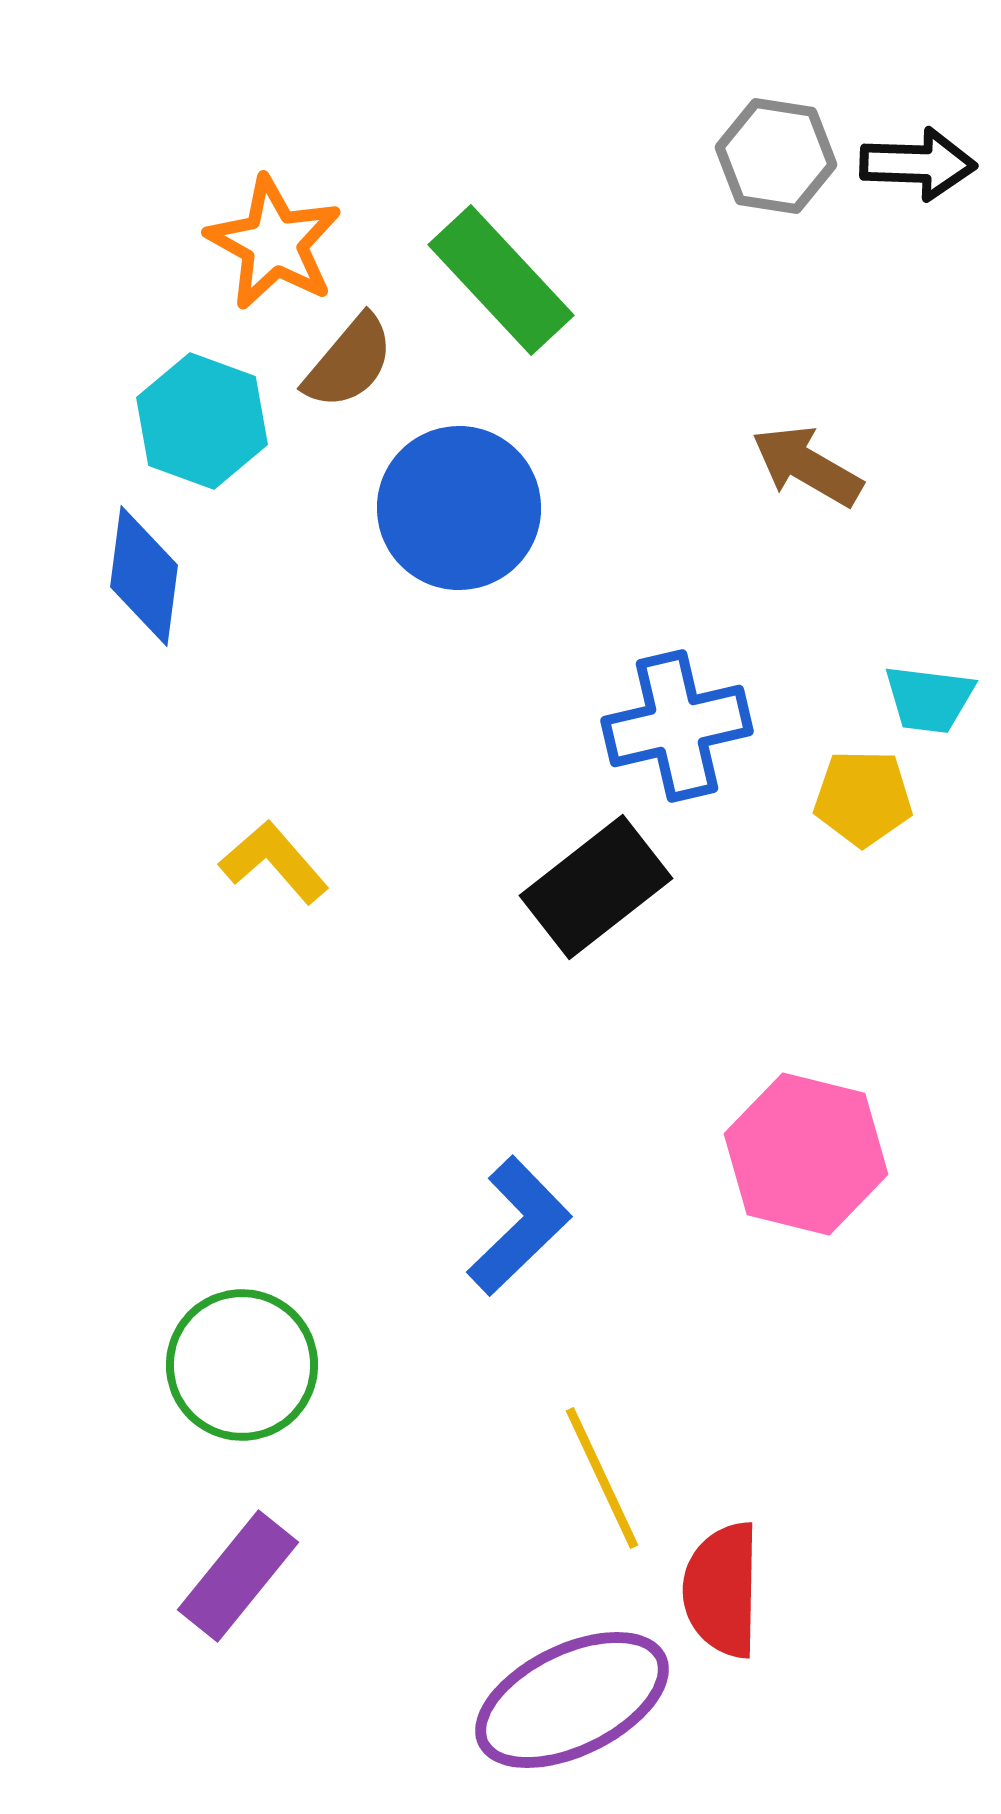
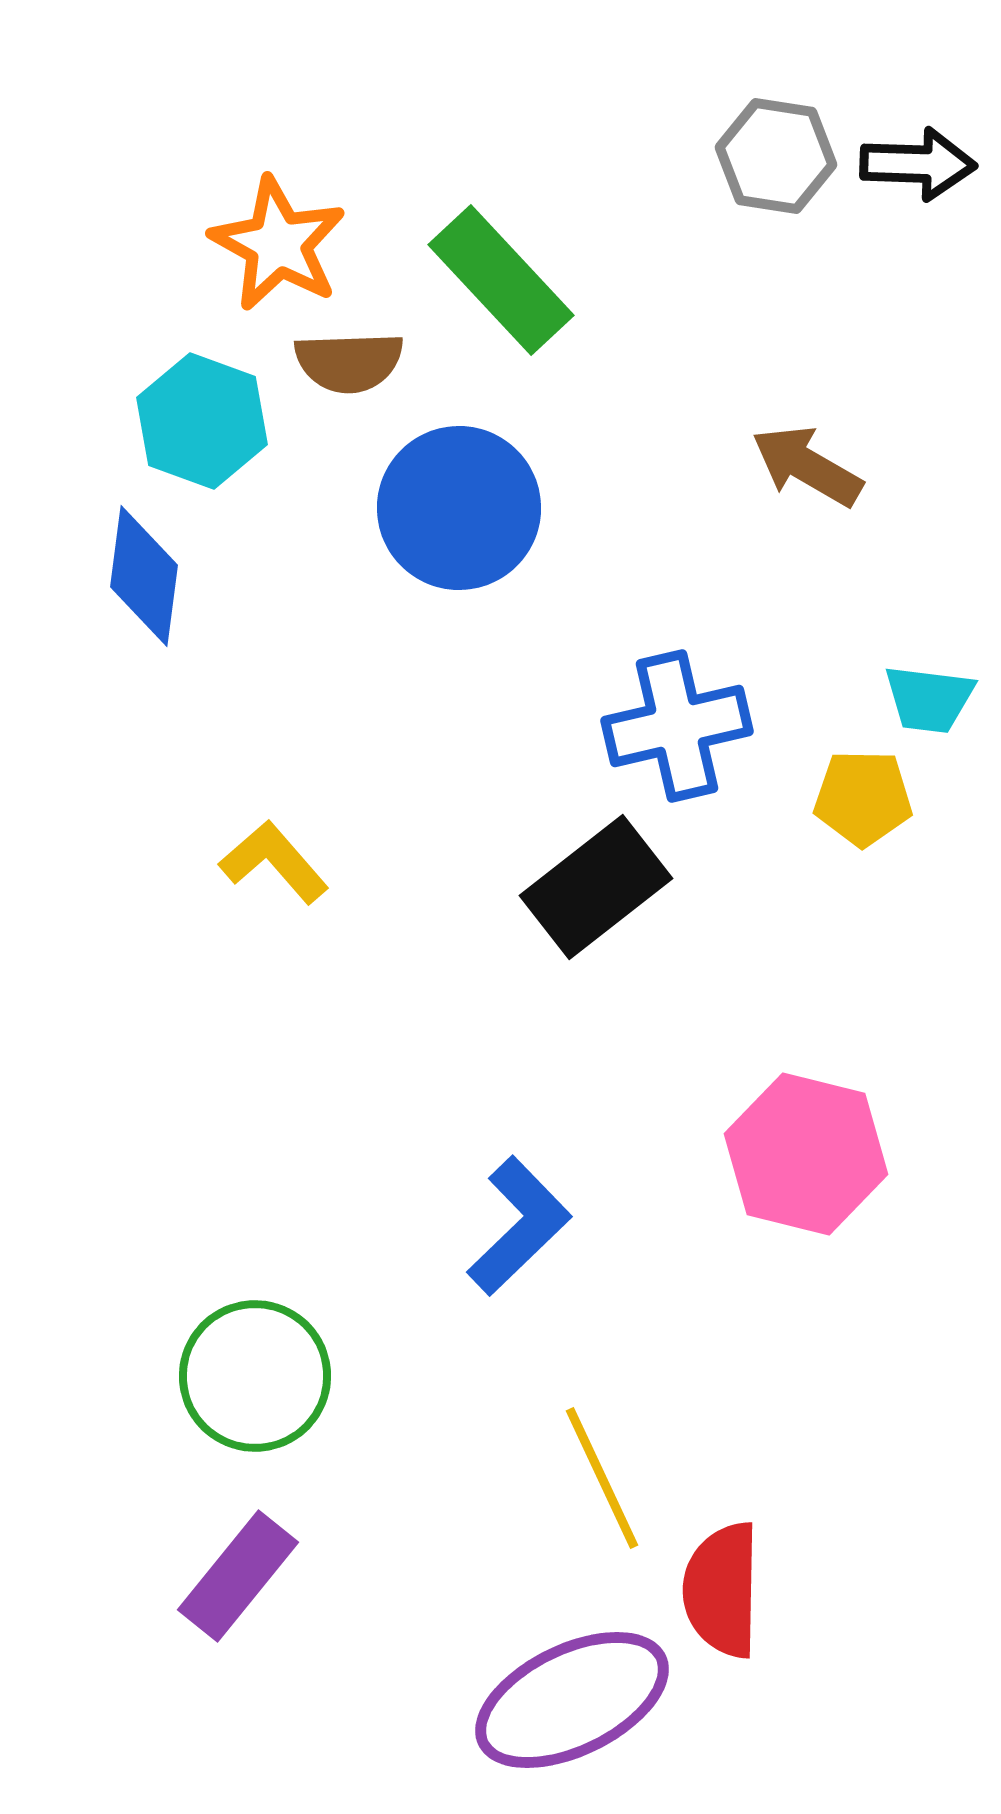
orange star: moved 4 px right, 1 px down
brown semicircle: rotated 48 degrees clockwise
green circle: moved 13 px right, 11 px down
